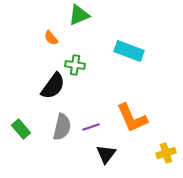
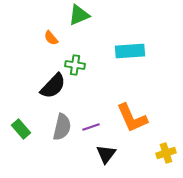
cyan rectangle: moved 1 px right; rotated 24 degrees counterclockwise
black semicircle: rotated 8 degrees clockwise
